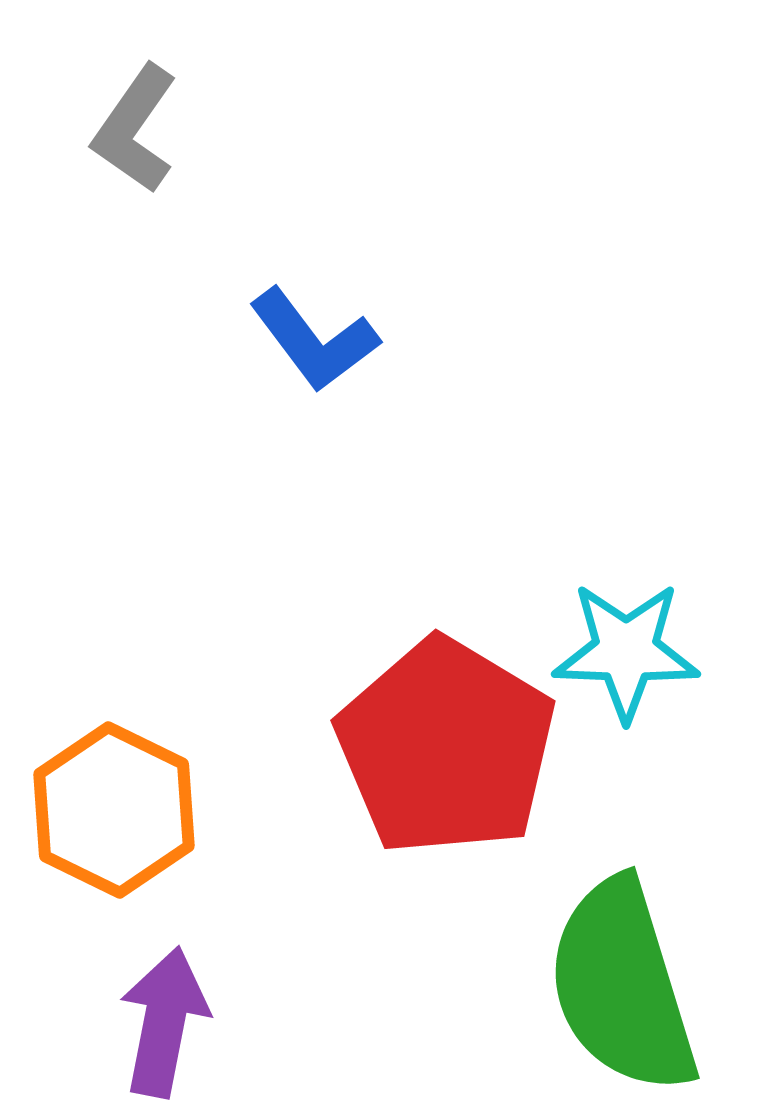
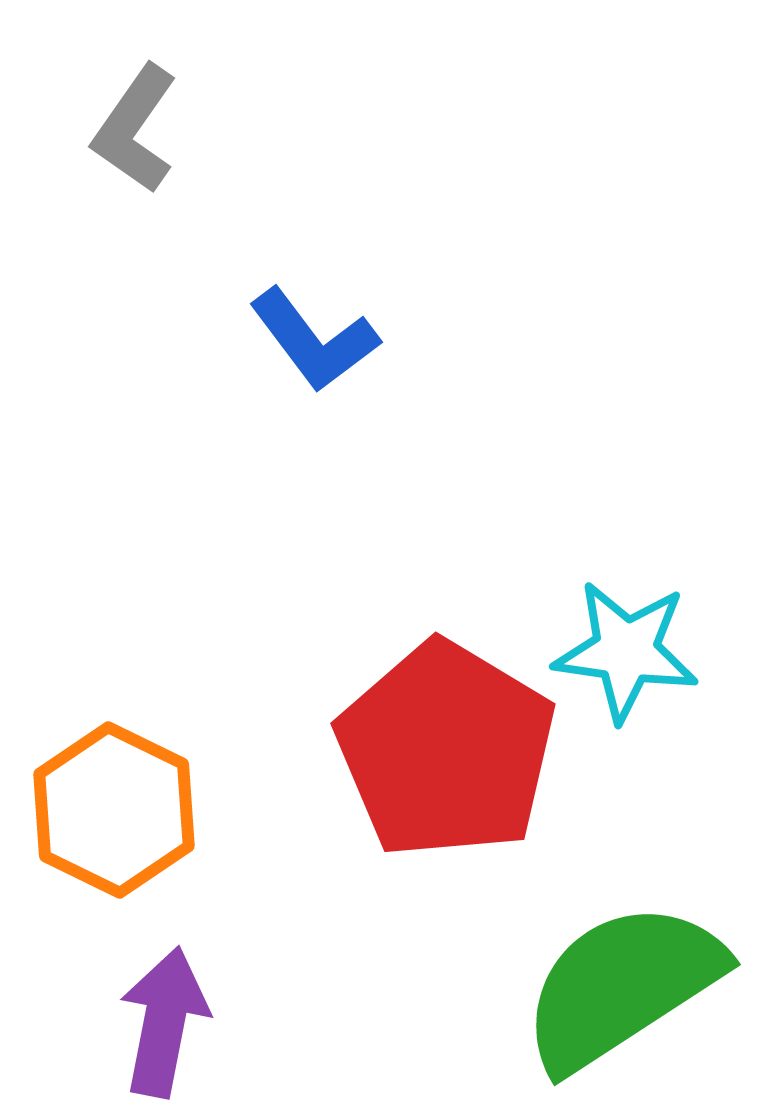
cyan star: rotated 6 degrees clockwise
red pentagon: moved 3 px down
green semicircle: rotated 74 degrees clockwise
